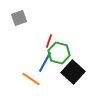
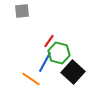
gray square: moved 3 px right, 7 px up; rotated 14 degrees clockwise
red line: rotated 16 degrees clockwise
